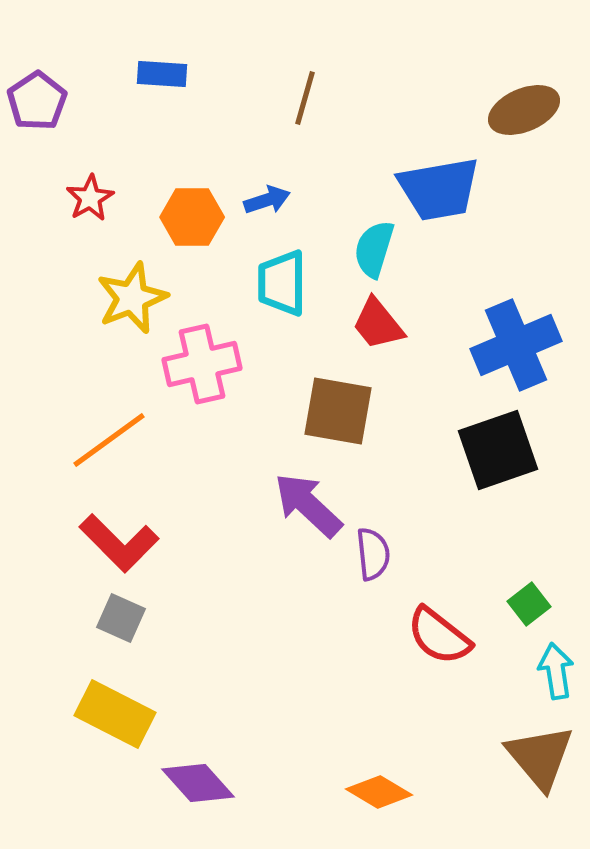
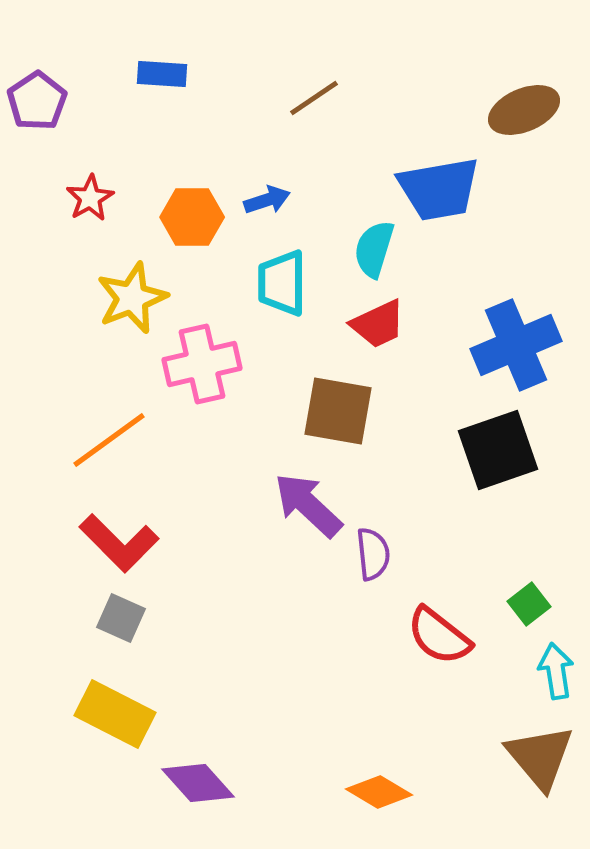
brown line: moved 9 px right; rotated 40 degrees clockwise
red trapezoid: rotated 76 degrees counterclockwise
